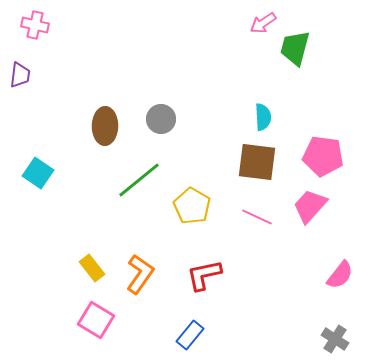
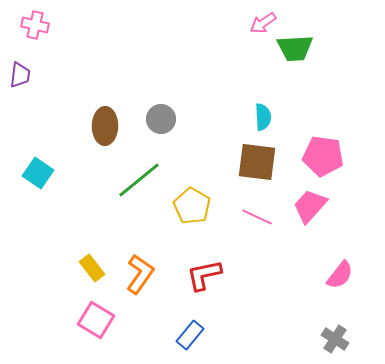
green trapezoid: rotated 108 degrees counterclockwise
